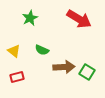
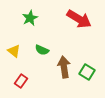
brown arrow: rotated 95 degrees counterclockwise
red rectangle: moved 4 px right, 4 px down; rotated 40 degrees counterclockwise
